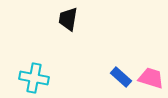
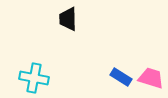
black trapezoid: rotated 10 degrees counterclockwise
blue rectangle: rotated 10 degrees counterclockwise
